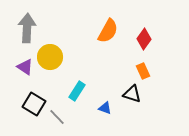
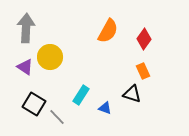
gray arrow: moved 1 px left
cyan rectangle: moved 4 px right, 4 px down
